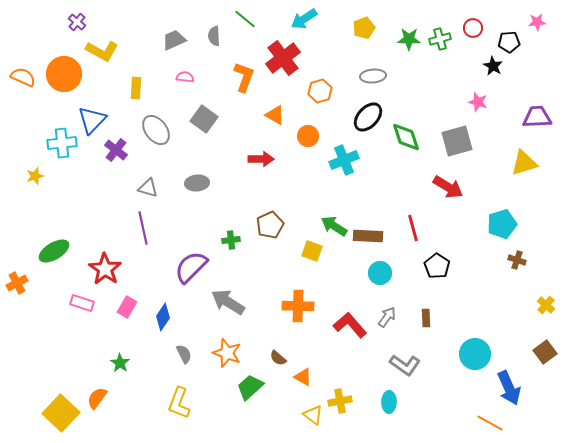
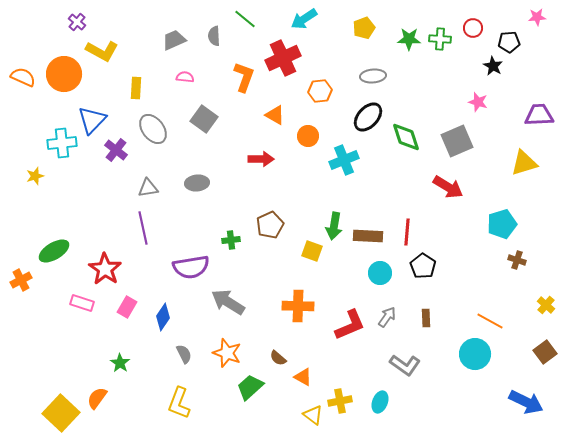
pink star at (537, 22): moved 5 px up
green cross at (440, 39): rotated 20 degrees clockwise
red cross at (283, 58): rotated 12 degrees clockwise
orange hexagon at (320, 91): rotated 10 degrees clockwise
purple trapezoid at (537, 117): moved 2 px right, 2 px up
gray ellipse at (156, 130): moved 3 px left, 1 px up
gray square at (457, 141): rotated 8 degrees counterclockwise
gray triangle at (148, 188): rotated 25 degrees counterclockwise
green arrow at (334, 226): rotated 112 degrees counterclockwise
red line at (413, 228): moved 6 px left, 4 px down; rotated 20 degrees clockwise
black pentagon at (437, 266): moved 14 px left
purple semicircle at (191, 267): rotated 144 degrees counterclockwise
orange cross at (17, 283): moved 4 px right, 3 px up
red L-shape at (350, 325): rotated 108 degrees clockwise
blue arrow at (509, 388): moved 17 px right, 14 px down; rotated 40 degrees counterclockwise
cyan ellipse at (389, 402): moved 9 px left; rotated 20 degrees clockwise
orange line at (490, 423): moved 102 px up
